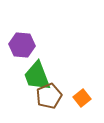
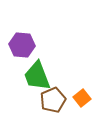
brown pentagon: moved 4 px right, 4 px down
